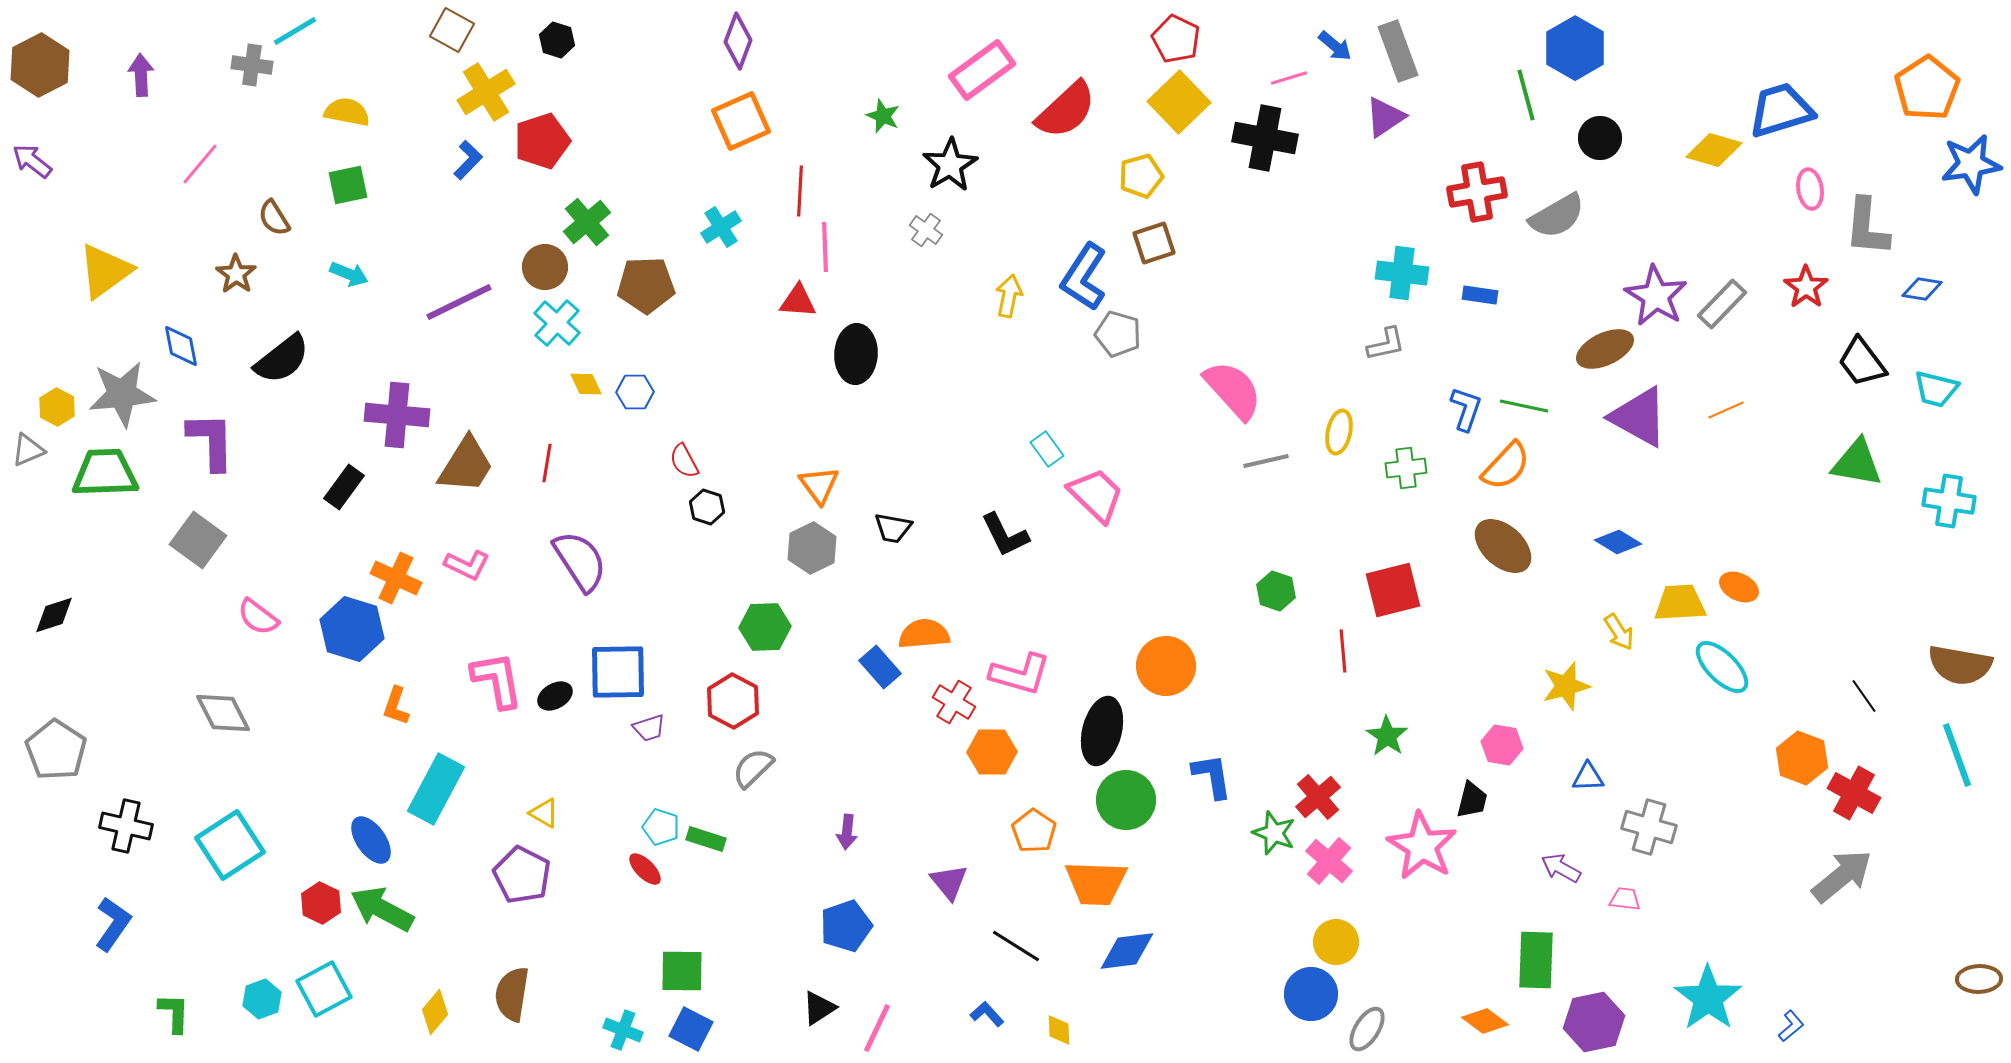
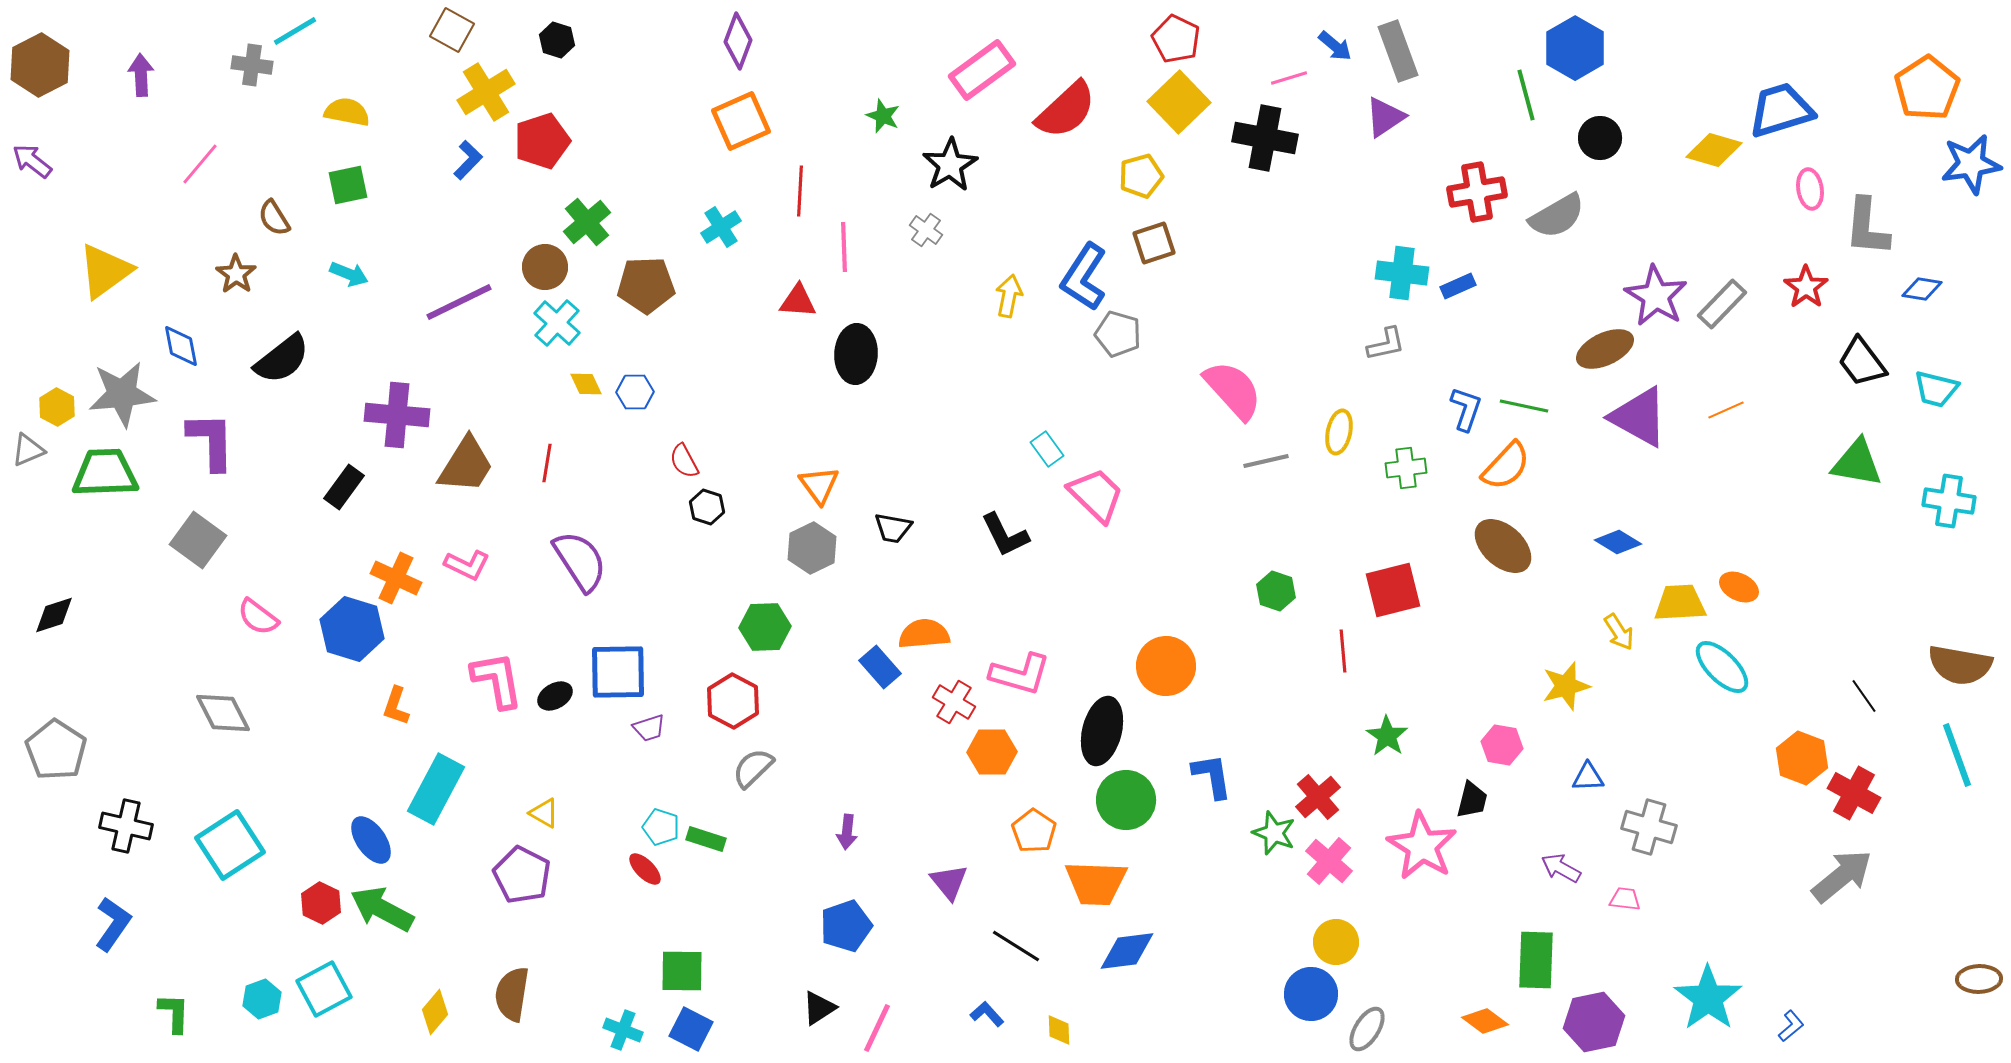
pink line at (825, 247): moved 19 px right
blue rectangle at (1480, 295): moved 22 px left, 9 px up; rotated 32 degrees counterclockwise
